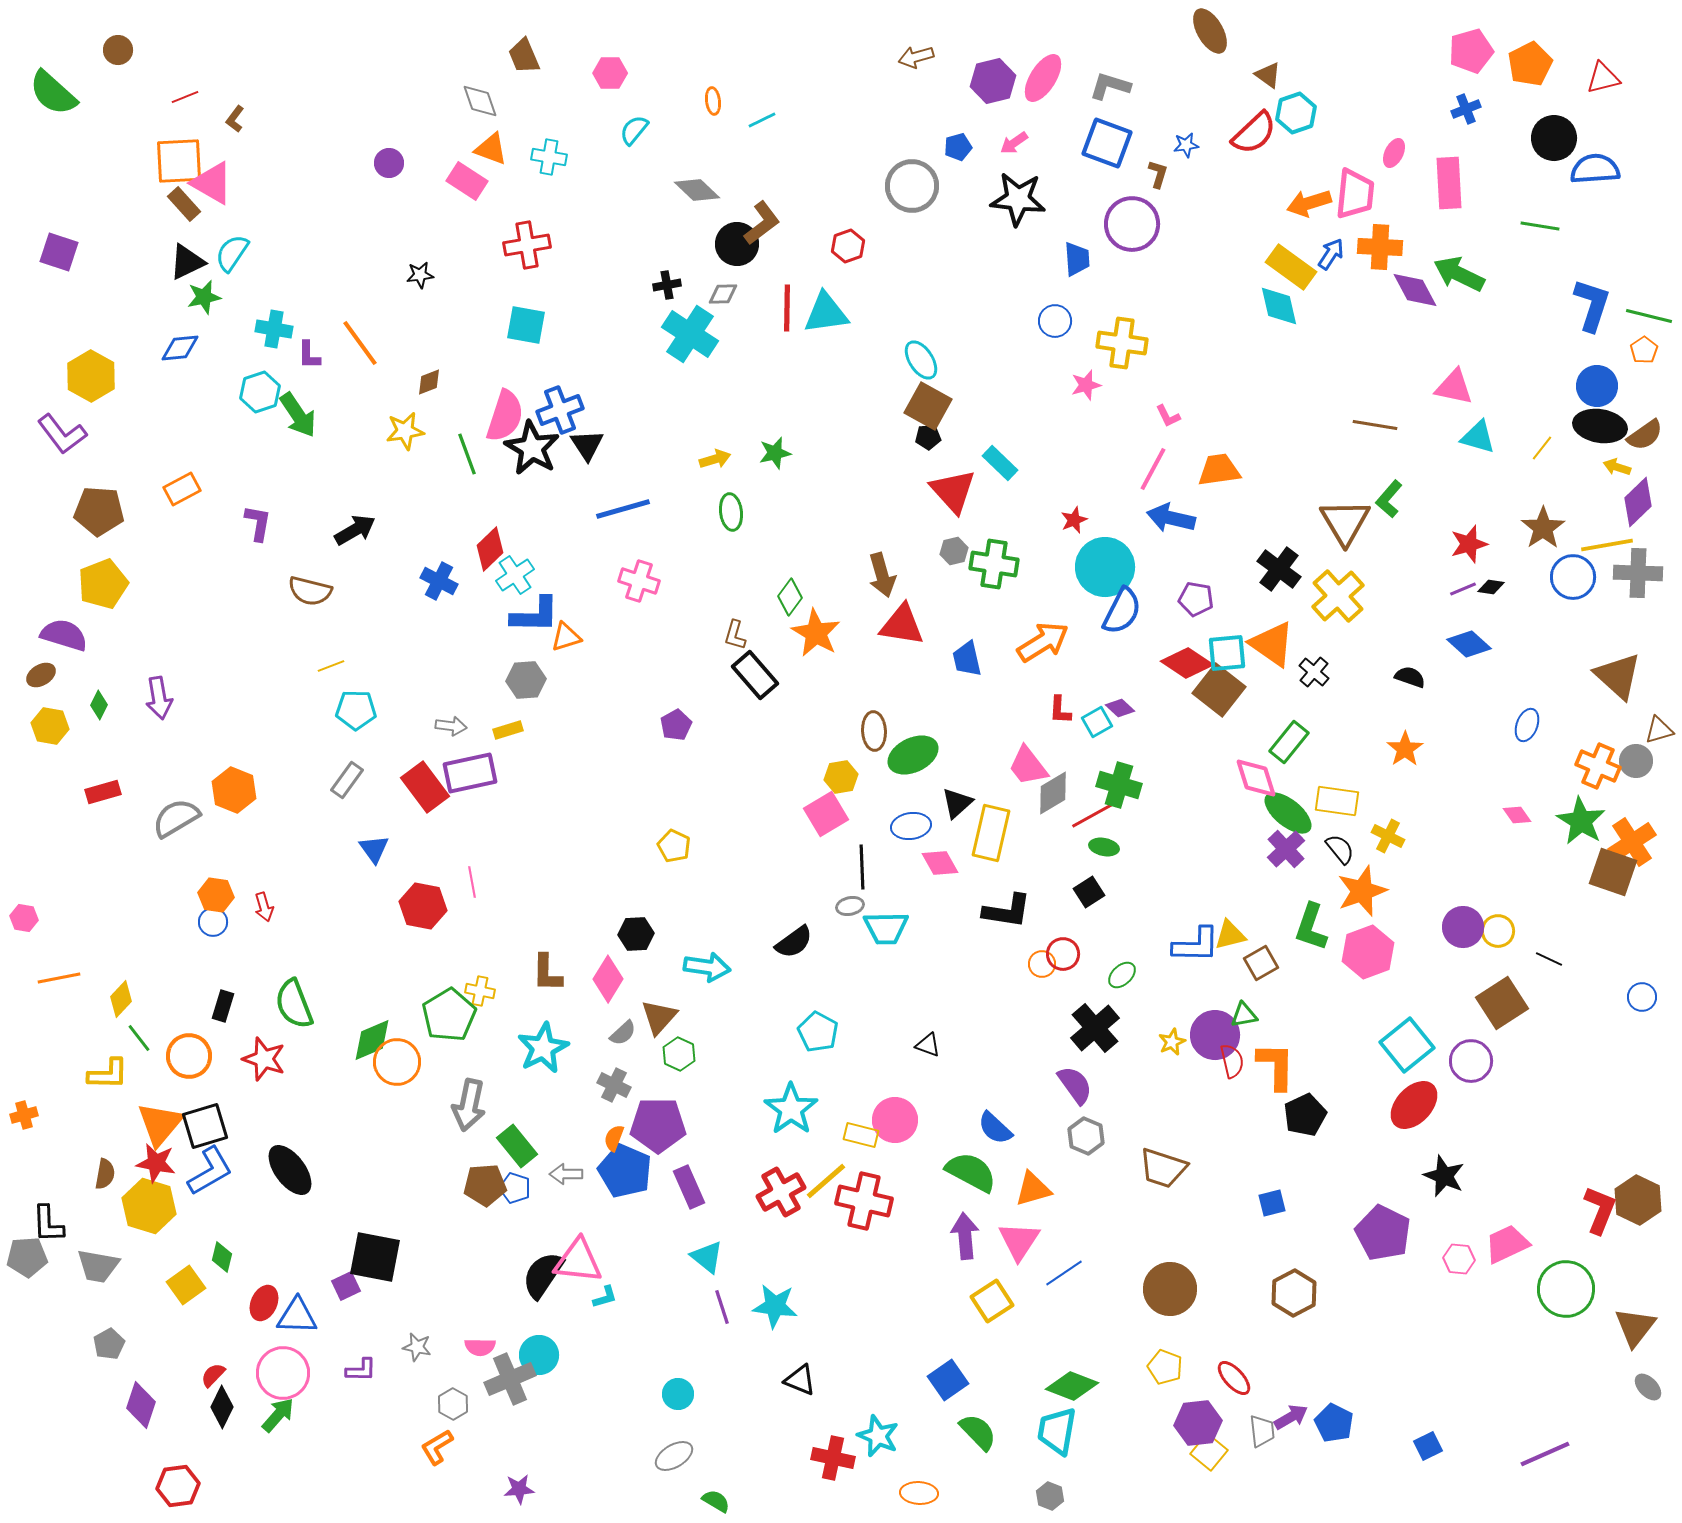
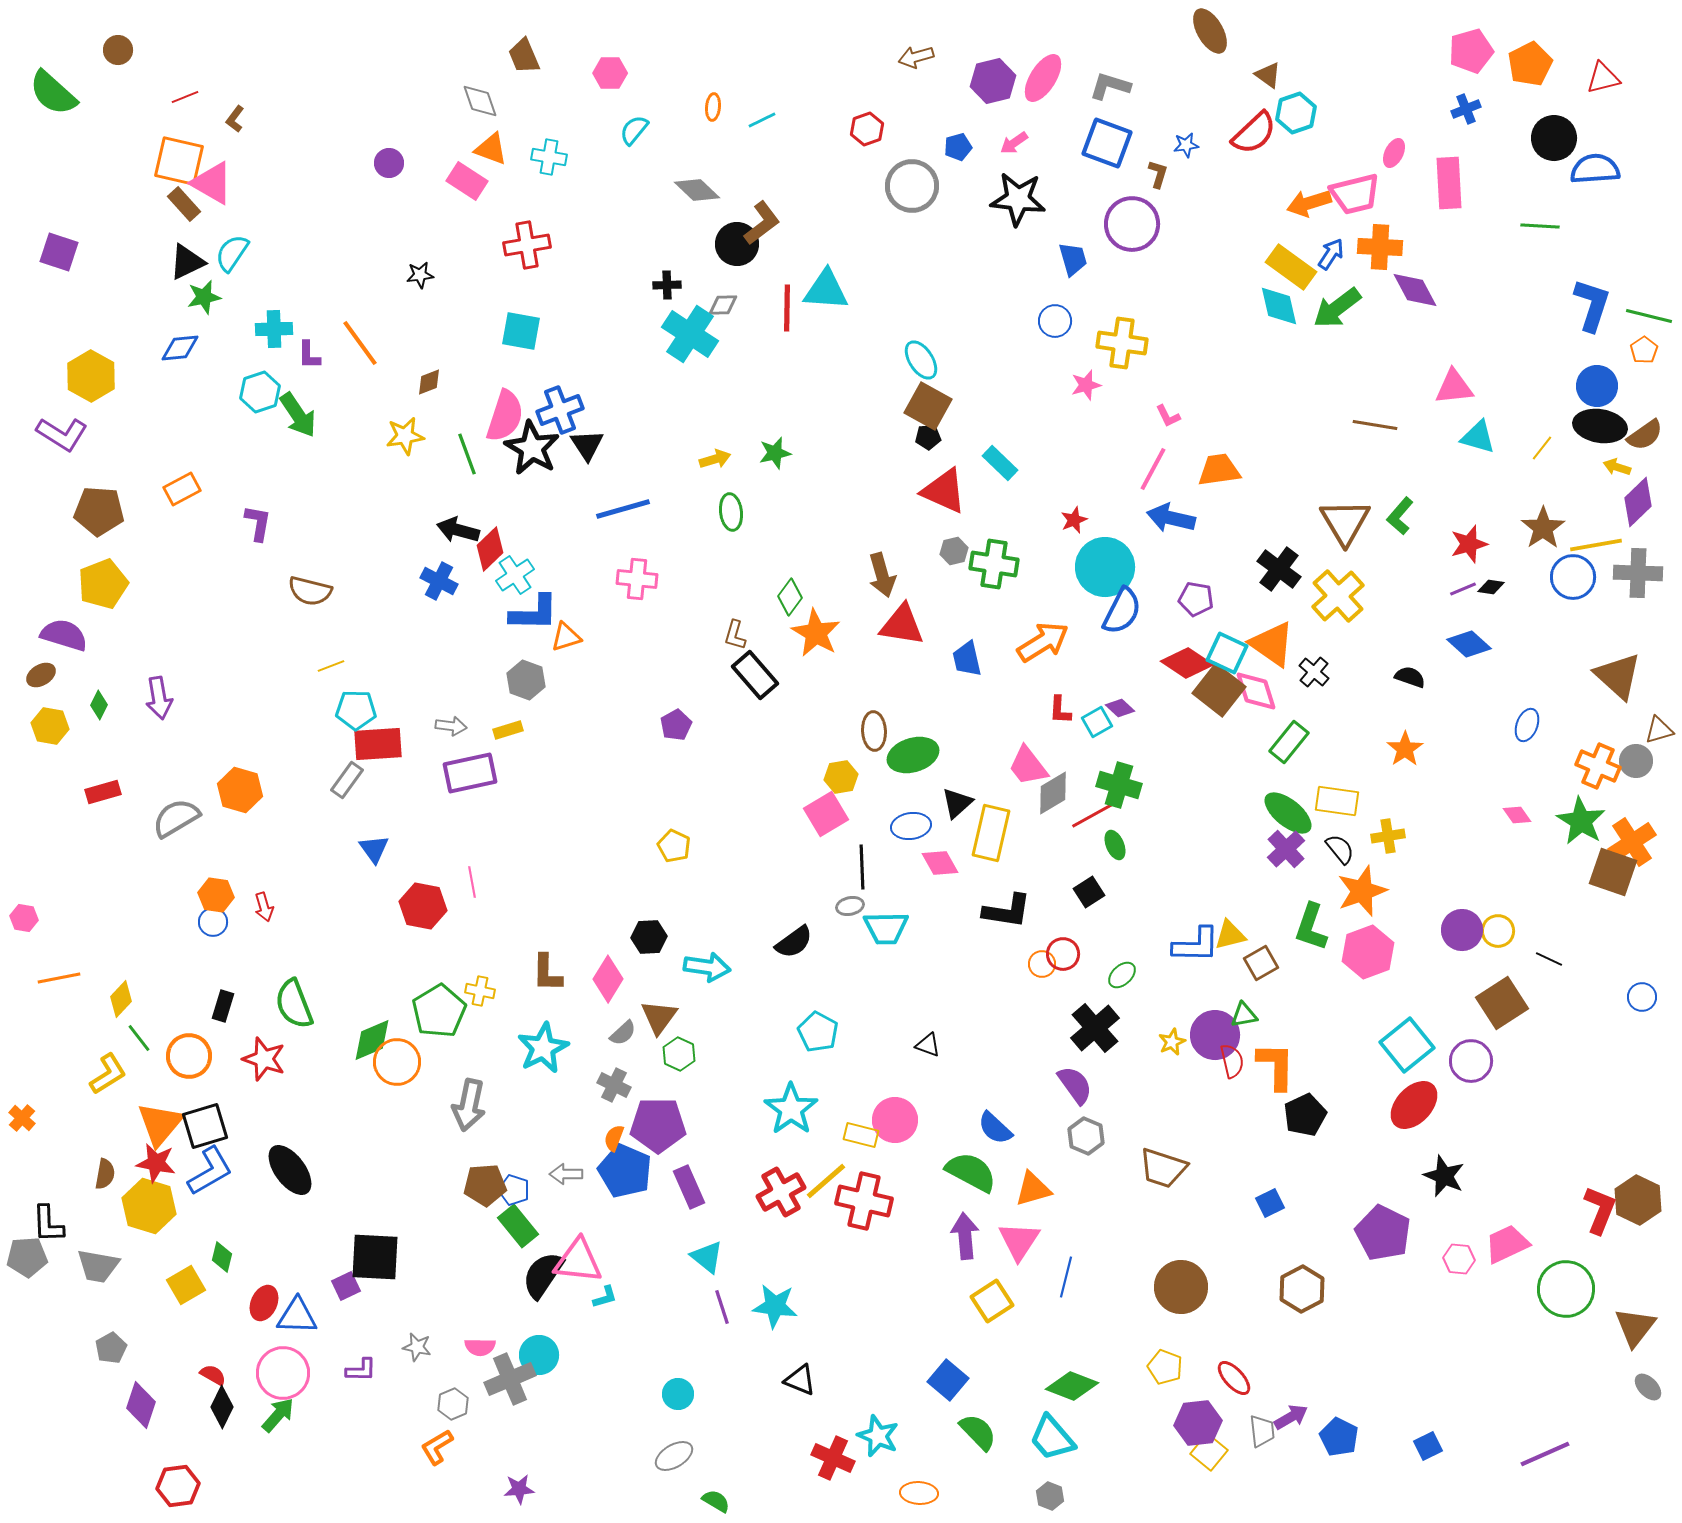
orange ellipse at (713, 101): moved 6 px down; rotated 12 degrees clockwise
orange square at (179, 161): rotated 16 degrees clockwise
pink trapezoid at (1355, 194): rotated 70 degrees clockwise
green line at (1540, 226): rotated 6 degrees counterclockwise
red hexagon at (848, 246): moved 19 px right, 117 px up
blue trapezoid at (1077, 259): moved 4 px left; rotated 12 degrees counterclockwise
green arrow at (1459, 274): moved 122 px left, 34 px down; rotated 63 degrees counterclockwise
black cross at (667, 285): rotated 8 degrees clockwise
gray diamond at (723, 294): moved 11 px down
cyan triangle at (826, 313): moved 23 px up; rotated 12 degrees clockwise
cyan square at (526, 325): moved 5 px left, 6 px down
cyan cross at (274, 329): rotated 12 degrees counterclockwise
pink triangle at (1454, 387): rotated 18 degrees counterclockwise
yellow star at (405, 431): moved 5 px down
purple L-shape at (62, 434): rotated 21 degrees counterclockwise
red triangle at (953, 491): moved 9 px left; rotated 24 degrees counterclockwise
green L-shape at (1389, 499): moved 11 px right, 17 px down
black arrow at (355, 530): moved 103 px right; rotated 135 degrees counterclockwise
yellow line at (1607, 545): moved 11 px left
pink cross at (639, 581): moved 2 px left, 2 px up; rotated 12 degrees counterclockwise
blue L-shape at (535, 615): moved 1 px left, 2 px up
cyan square at (1227, 653): rotated 30 degrees clockwise
gray hexagon at (526, 680): rotated 24 degrees clockwise
green ellipse at (913, 755): rotated 9 degrees clockwise
pink diamond at (1256, 778): moved 87 px up
red rectangle at (425, 787): moved 47 px left, 43 px up; rotated 57 degrees counterclockwise
orange hexagon at (234, 790): moved 6 px right; rotated 6 degrees counterclockwise
yellow cross at (1388, 836): rotated 36 degrees counterclockwise
green ellipse at (1104, 847): moved 11 px right, 2 px up; rotated 56 degrees clockwise
purple circle at (1463, 927): moved 1 px left, 3 px down
black hexagon at (636, 934): moved 13 px right, 3 px down
green pentagon at (449, 1015): moved 10 px left, 4 px up
brown triangle at (659, 1017): rotated 6 degrees counterclockwise
yellow L-shape at (108, 1074): rotated 33 degrees counterclockwise
orange cross at (24, 1115): moved 2 px left, 3 px down; rotated 32 degrees counterclockwise
green rectangle at (517, 1146): moved 1 px right, 80 px down
blue pentagon at (515, 1188): moved 1 px left, 2 px down
blue square at (1272, 1203): moved 2 px left; rotated 12 degrees counterclockwise
black square at (375, 1257): rotated 8 degrees counterclockwise
blue line at (1064, 1273): moved 2 px right, 4 px down; rotated 42 degrees counterclockwise
yellow square at (186, 1285): rotated 6 degrees clockwise
brown circle at (1170, 1289): moved 11 px right, 2 px up
brown hexagon at (1294, 1293): moved 8 px right, 4 px up
gray pentagon at (109, 1344): moved 2 px right, 4 px down
red semicircle at (213, 1375): rotated 76 degrees clockwise
blue square at (948, 1380): rotated 15 degrees counterclockwise
gray hexagon at (453, 1404): rotated 8 degrees clockwise
blue pentagon at (1334, 1423): moved 5 px right, 14 px down
cyan trapezoid at (1057, 1431): moved 5 px left, 7 px down; rotated 51 degrees counterclockwise
red cross at (833, 1458): rotated 12 degrees clockwise
